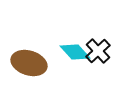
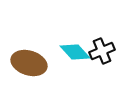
black cross: moved 4 px right; rotated 20 degrees clockwise
